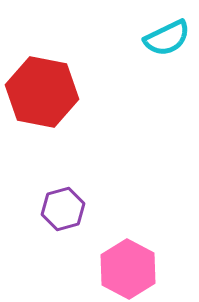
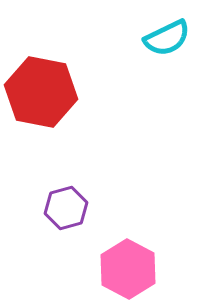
red hexagon: moved 1 px left
purple hexagon: moved 3 px right, 1 px up
